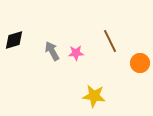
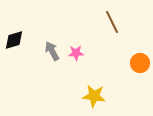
brown line: moved 2 px right, 19 px up
